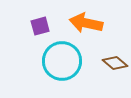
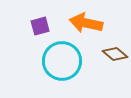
brown diamond: moved 9 px up
